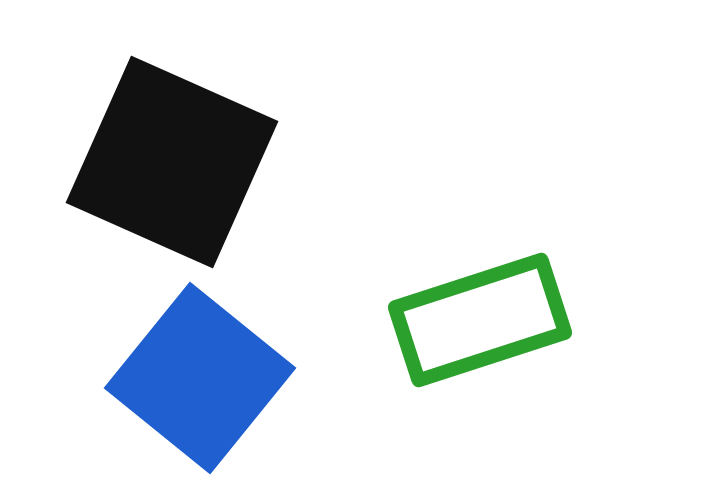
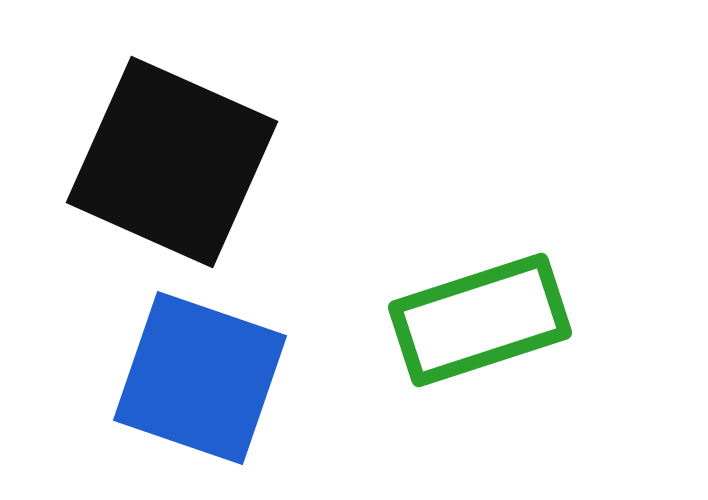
blue square: rotated 20 degrees counterclockwise
